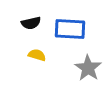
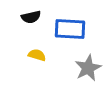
black semicircle: moved 6 px up
gray star: rotated 12 degrees clockwise
